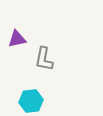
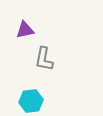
purple triangle: moved 8 px right, 9 px up
